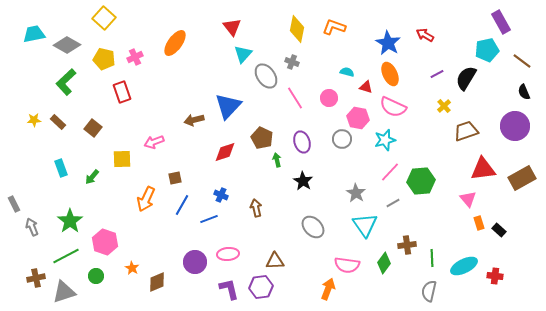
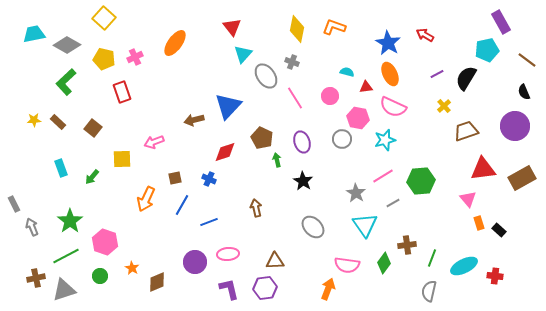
brown line at (522, 61): moved 5 px right, 1 px up
red triangle at (366, 87): rotated 24 degrees counterclockwise
pink circle at (329, 98): moved 1 px right, 2 px up
pink line at (390, 172): moved 7 px left, 4 px down; rotated 15 degrees clockwise
blue cross at (221, 195): moved 12 px left, 16 px up
blue line at (209, 219): moved 3 px down
green line at (432, 258): rotated 24 degrees clockwise
green circle at (96, 276): moved 4 px right
purple hexagon at (261, 287): moved 4 px right, 1 px down
gray triangle at (64, 292): moved 2 px up
